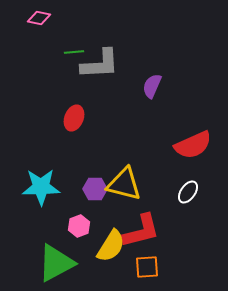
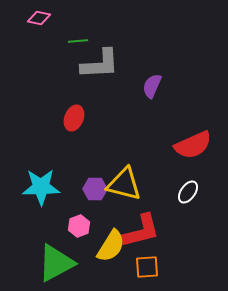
green line: moved 4 px right, 11 px up
